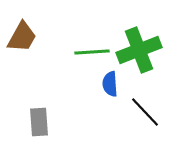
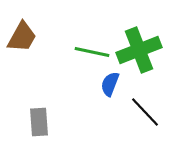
green line: rotated 16 degrees clockwise
blue semicircle: rotated 25 degrees clockwise
